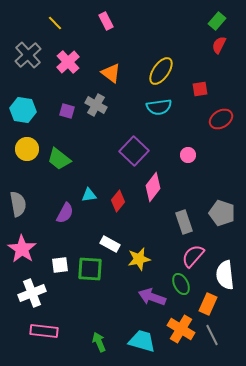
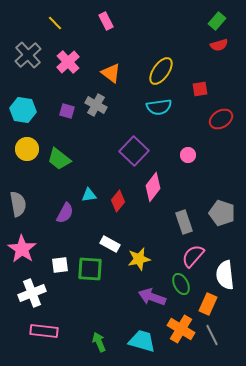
red semicircle at (219, 45): rotated 132 degrees counterclockwise
